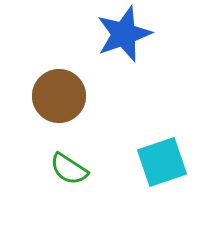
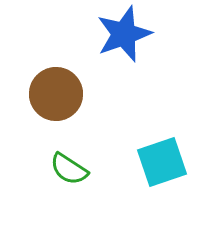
brown circle: moved 3 px left, 2 px up
